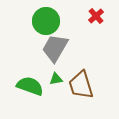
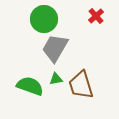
green circle: moved 2 px left, 2 px up
